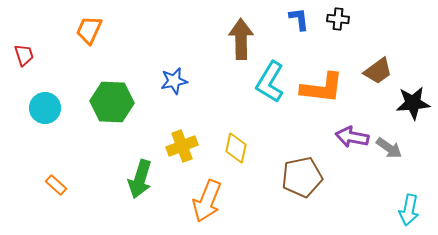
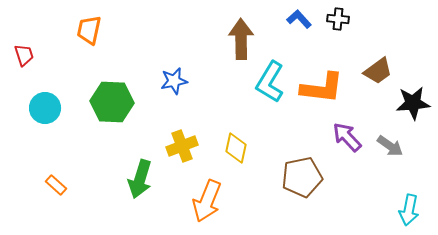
blue L-shape: rotated 35 degrees counterclockwise
orange trapezoid: rotated 12 degrees counterclockwise
purple arrow: moved 5 px left; rotated 36 degrees clockwise
gray arrow: moved 1 px right, 2 px up
